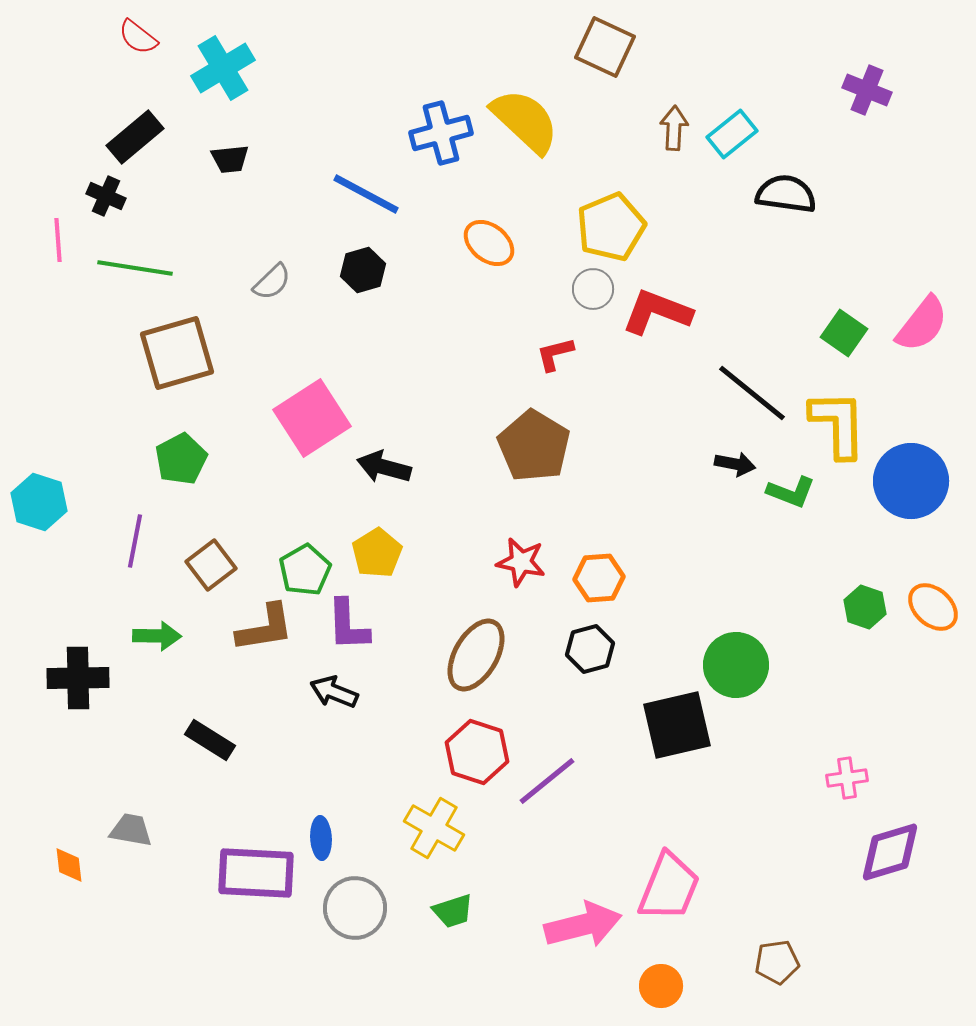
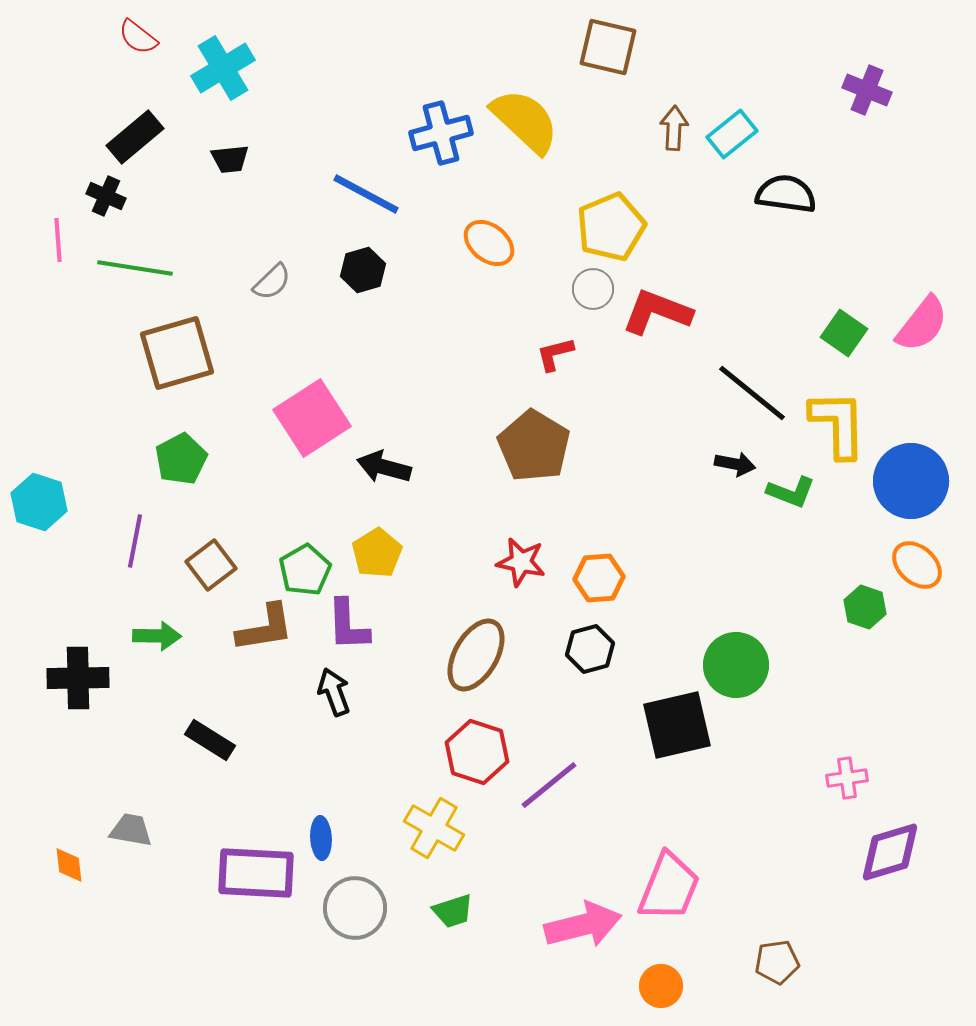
brown square at (605, 47): moved 3 px right; rotated 12 degrees counterclockwise
orange ellipse at (933, 607): moved 16 px left, 42 px up
black arrow at (334, 692): rotated 48 degrees clockwise
purple line at (547, 781): moved 2 px right, 4 px down
